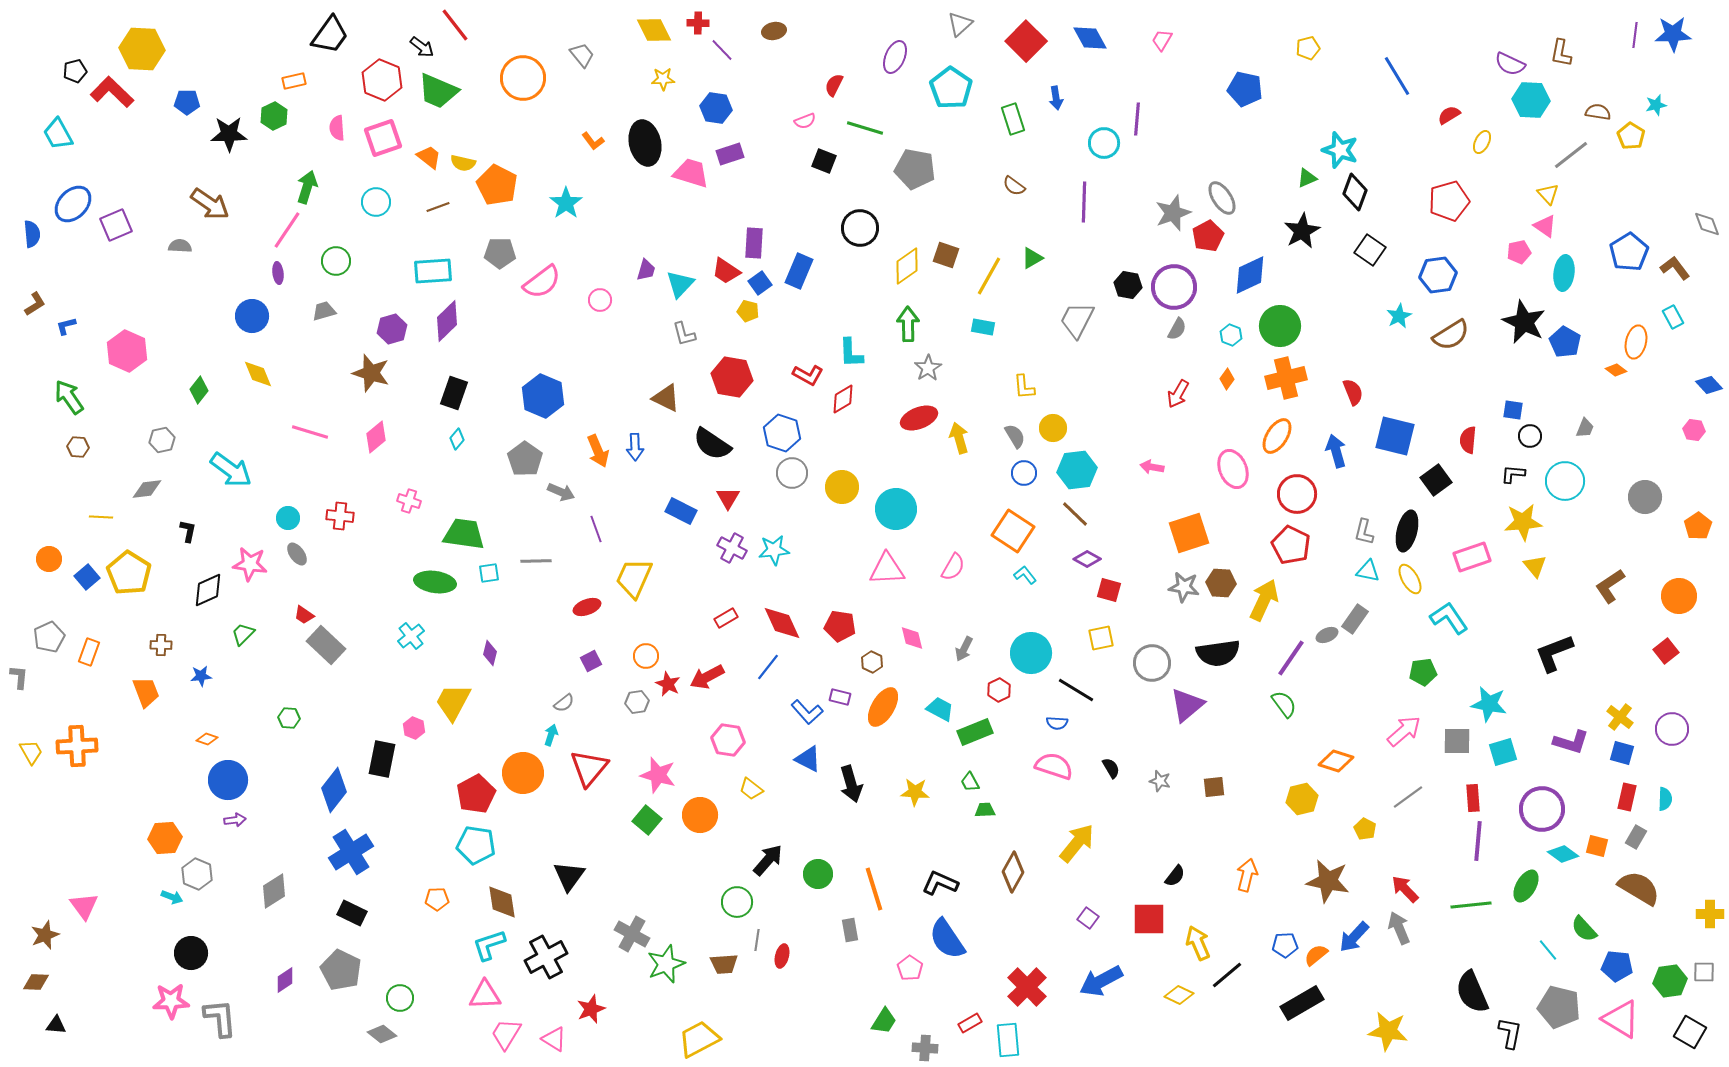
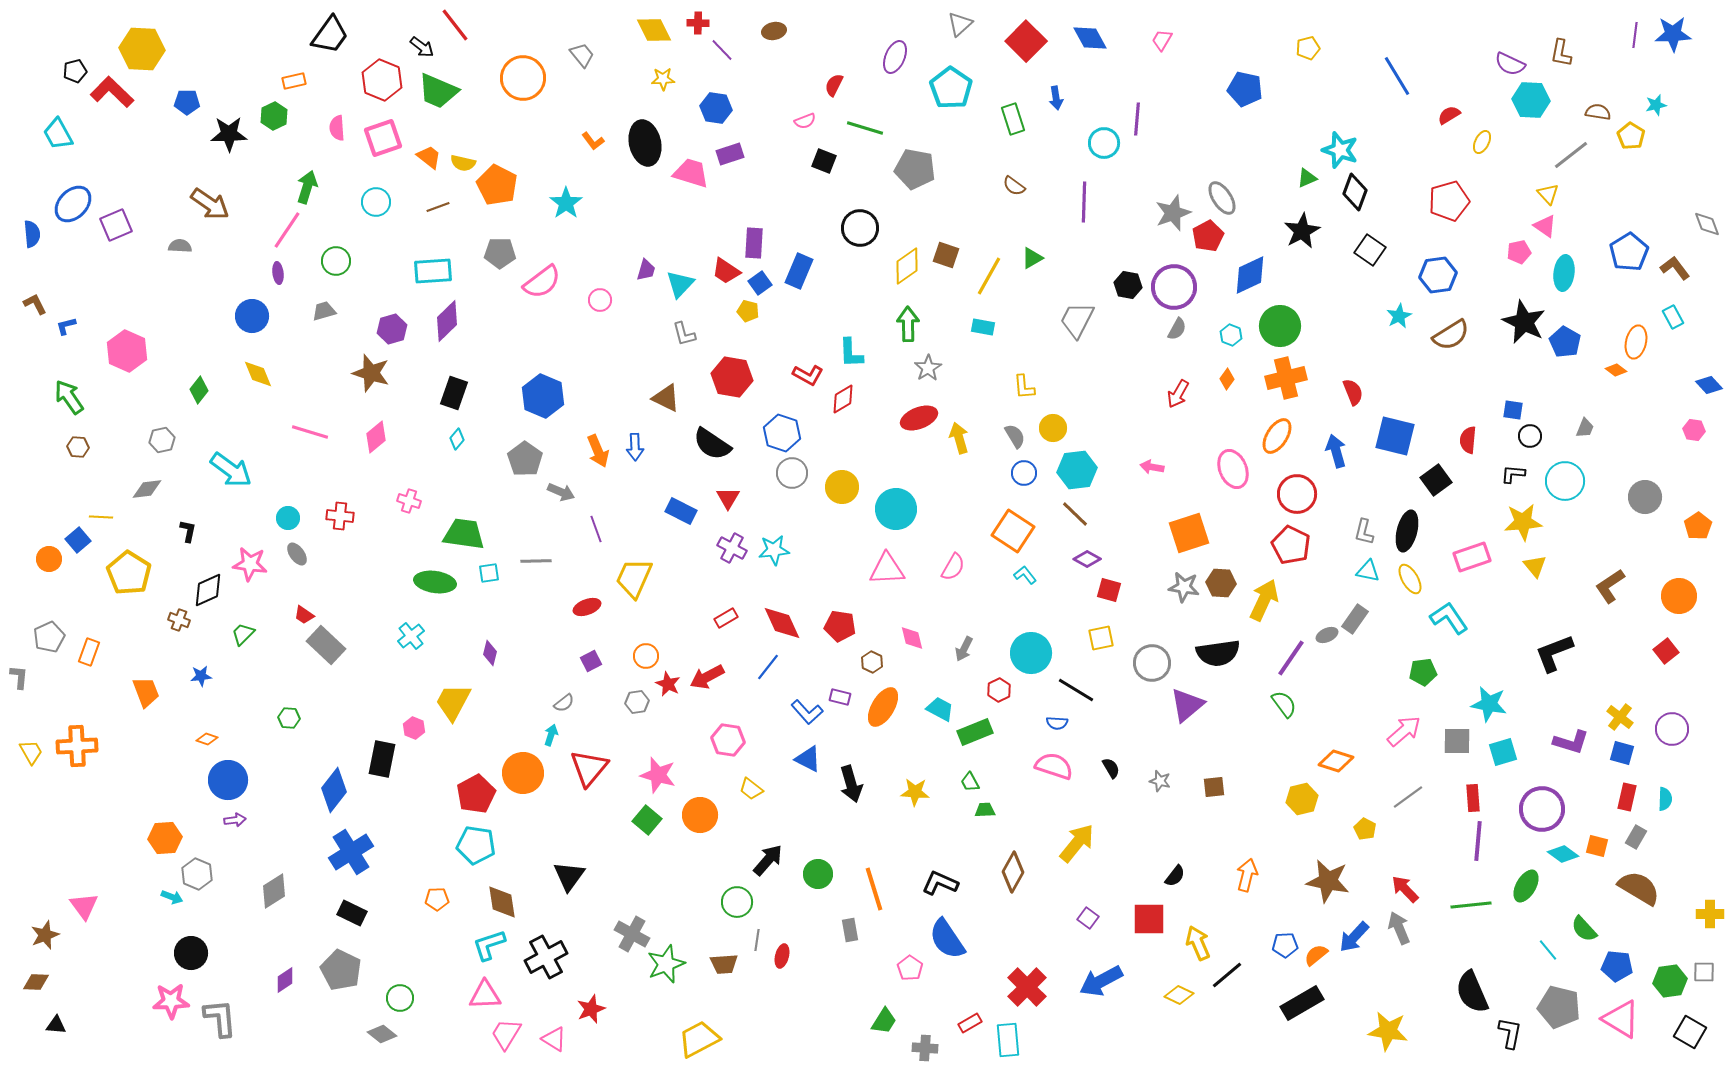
brown L-shape at (35, 304): rotated 85 degrees counterclockwise
blue square at (87, 577): moved 9 px left, 37 px up
brown cross at (161, 645): moved 18 px right, 25 px up; rotated 20 degrees clockwise
